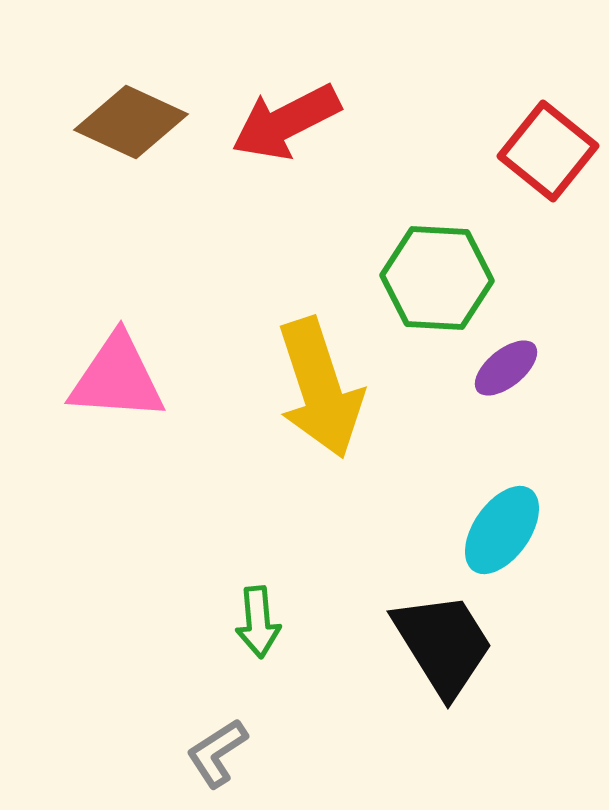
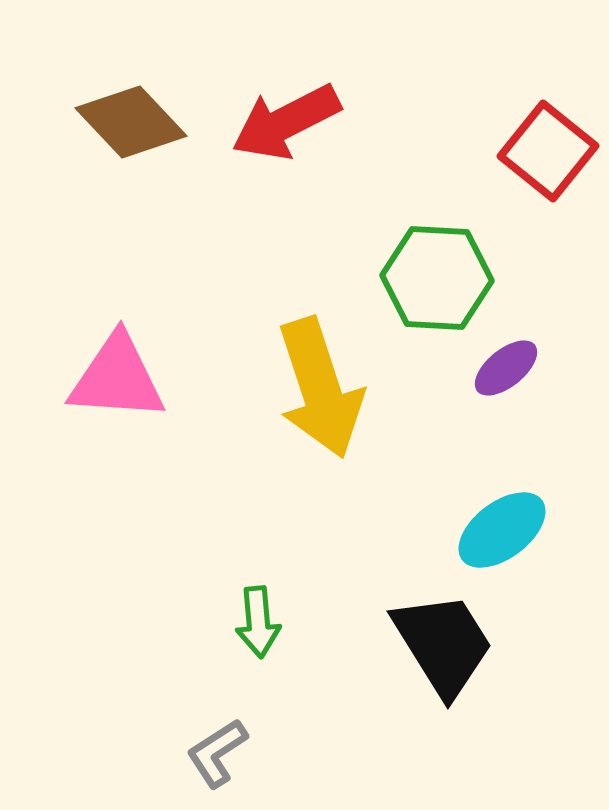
brown diamond: rotated 22 degrees clockwise
cyan ellipse: rotated 18 degrees clockwise
